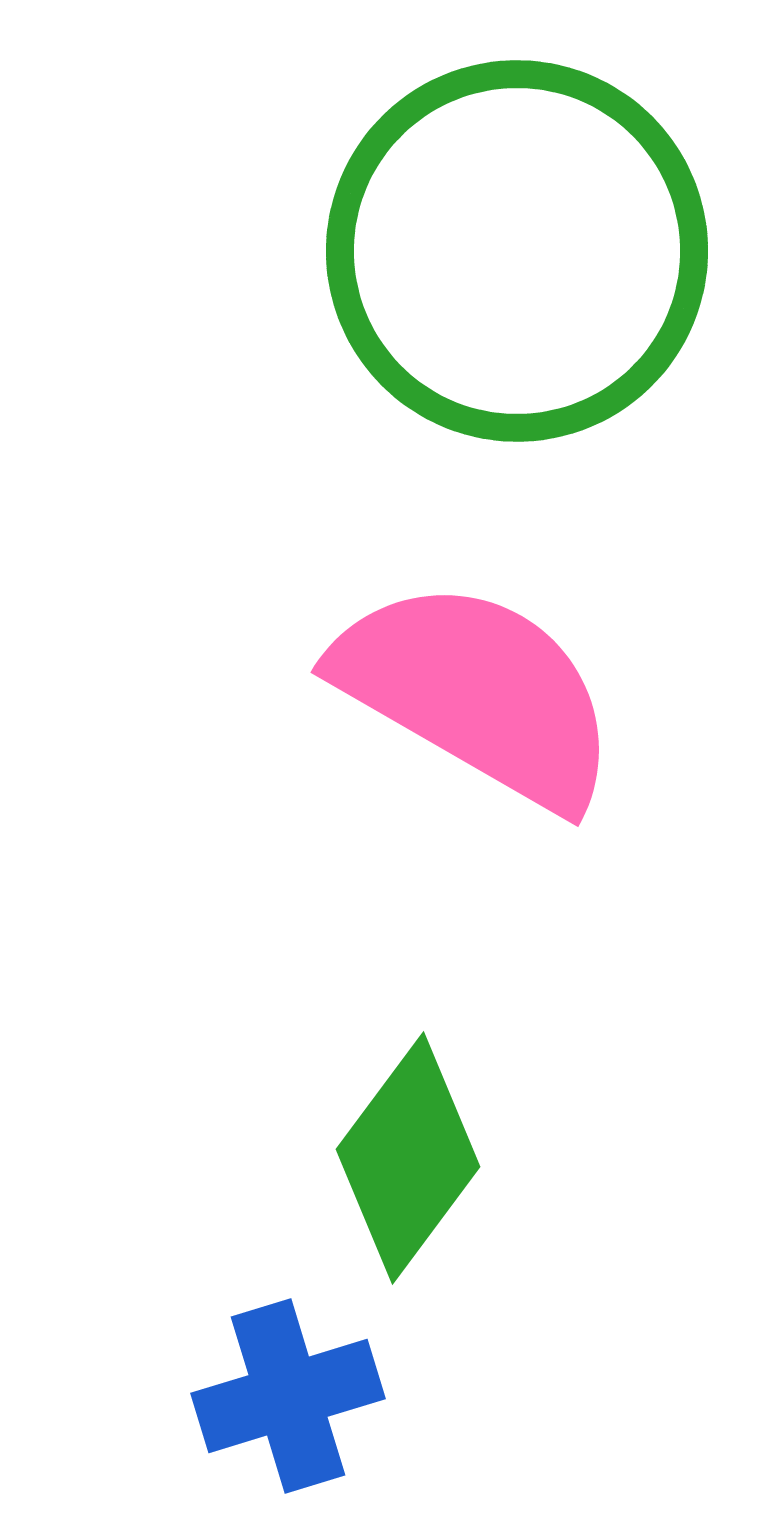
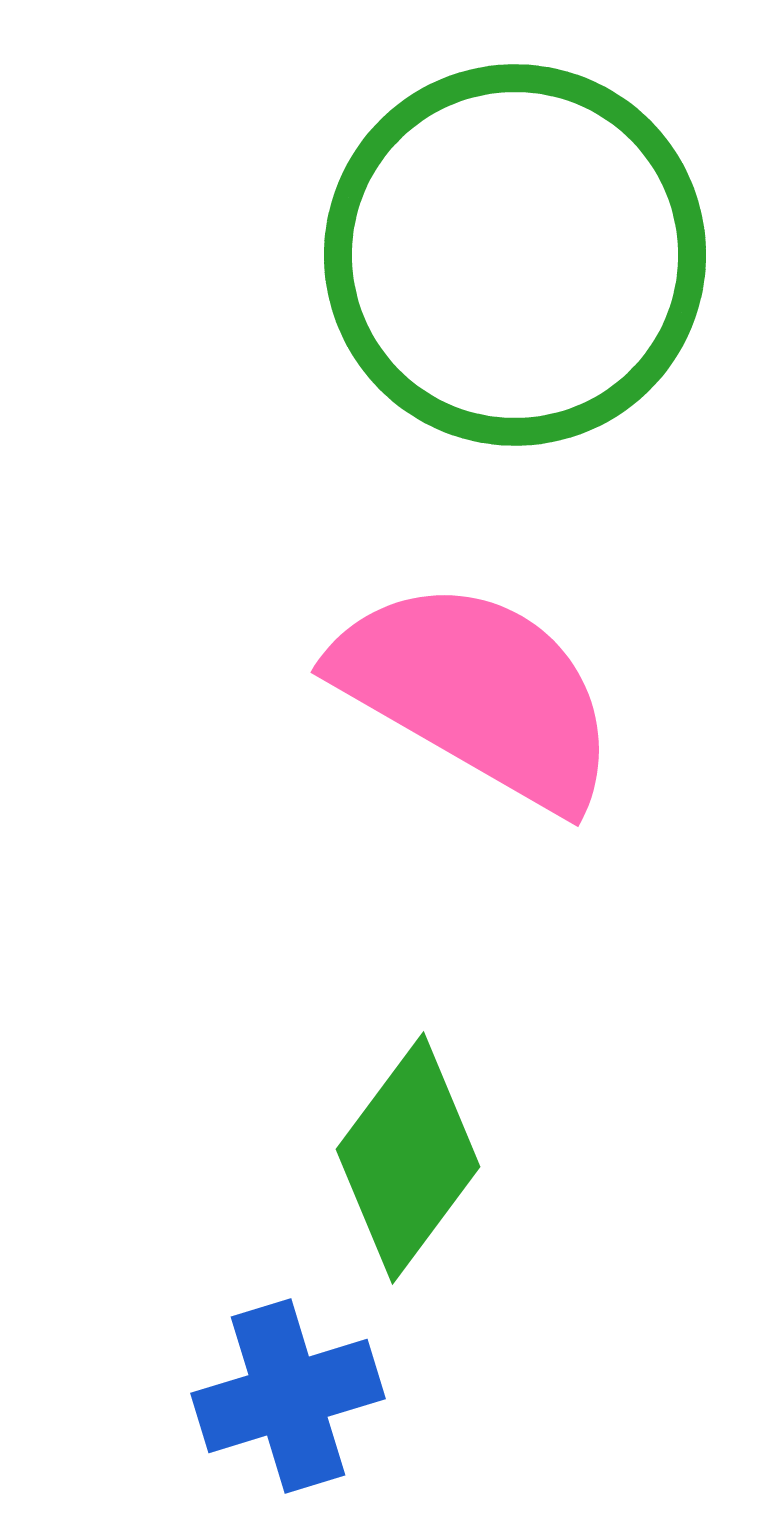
green circle: moved 2 px left, 4 px down
